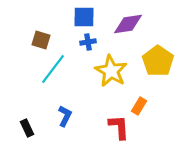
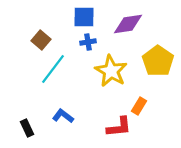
brown square: rotated 24 degrees clockwise
blue L-shape: moved 2 px left; rotated 80 degrees counterclockwise
red L-shape: rotated 88 degrees clockwise
